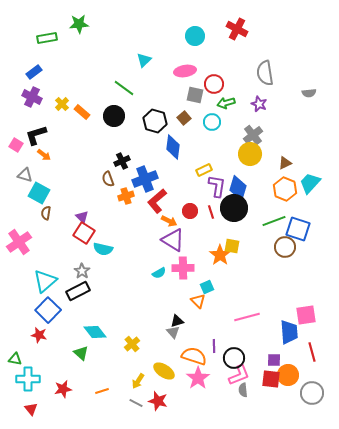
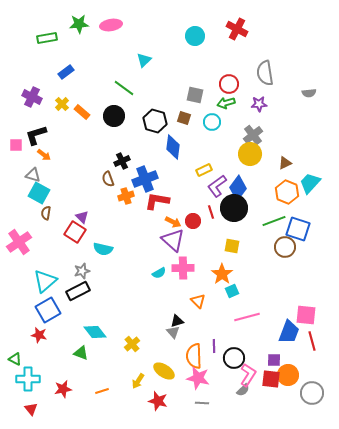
pink ellipse at (185, 71): moved 74 px left, 46 px up
blue rectangle at (34, 72): moved 32 px right
red circle at (214, 84): moved 15 px right
purple star at (259, 104): rotated 28 degrees counterclockwise
brown square at (184, 118): rotated 32 degrees counterclockwise
pink square at (16, 145): rotated 32 degrees counterclockwise
gray triangle at (25, 175): moved 8 px right
purple L-shape at (217, 186): rotated 135 degrees counterclockwise
blue diamond at (238, 188): rotated 20 degrees clockwise
orange hexagon at (285, 189): moved 2 px right, 3 px down
red L-shape at (157, 201): rotated 50 degrees clockwise
red circle at (190, 211): moved 3 px right, 10 px down
orange arrow at (169, 221): moved 4 px right, 1 px down
red square at (84, 233): moved 9 px left, 1 px up
purple triangle at (173, 240): rotated 10 degrees clockwise
orange star at (220, 255): moved 2 px right, 19 px down
gray star at (82, 271): rotated 21 degrees clockwise
cyan square at (207, 287): moved 25 px right, 4 px down
blue square at (48, 310): rotated 15 degrees clockwise
pink square at (306, 315): rotated 15 degrees clockwise
blue trapezoid at (289, 332): rotated 25 degrees clockwise
red line at (312, 352): moved 11 px up
green triangle at (81, 353): rotated 21 degrees counterclockwise
orange semicircle at (194, 356): rotated 110 degrees counterclockwise
green triangle at (15, 359): rotated 16 degrees clockwise
pink L-shape at (239, 375): moved 9 px right; rotated 35 degrees counterclockwise
pink star at (198, 378): rotated 25 degrees counterclockwise
gray semicircle at (243, 390): rotated 128 degrees counterclockwise
gray line at (136, 403): moved 66 px right; rotated 24 degrees counterclockwise
